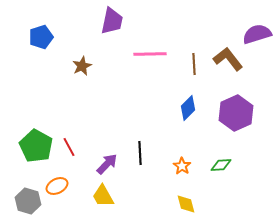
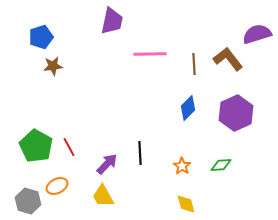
brown star: moved 29 px left; rotated 18 degrees clockwise
